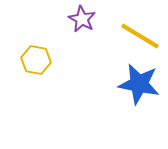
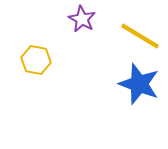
blue star: rotated 9 degrees clockwise
